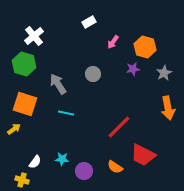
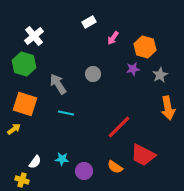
pink arrow: moved 4 px up
gray star: moved 4 px left, 2 px down
